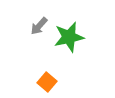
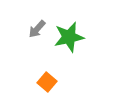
gray arrow: moved 2 px left, 3 px down
